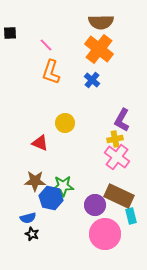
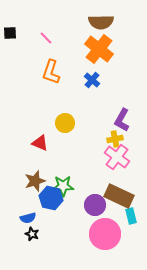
pink line: moved 7 px up
brown star: rotated 20 degrees counterclockwise
